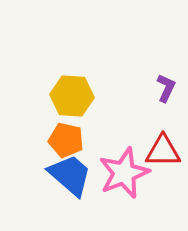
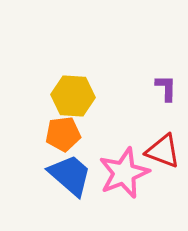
purple L-shape: rotated 24 degrees counterclockwise
yellow hexagon: moved 1 px right
orange pentagon: moved 3 px left, 6 px up; rotated 20 degrees counterclockwise
red triangle: rotated 21 degrees clockwise
